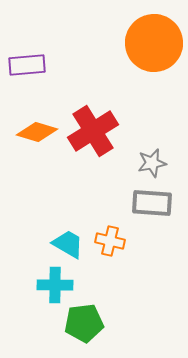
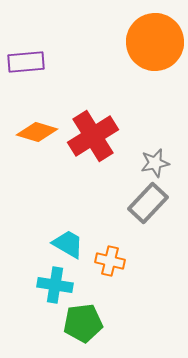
orange circle: moved 1 px right, 1 px up
purple rectangle: moved 1 px left, 3 px up
red cross: moved 5 px down
gray star: moved 3 px right
gray rectangle: moved 4 px left; rotated 51 degrees counterclockwise
orange cross: moved 20 px down
cyan cross: rotated 8 degrees clockwise
green pentagon: moved 1 px left
